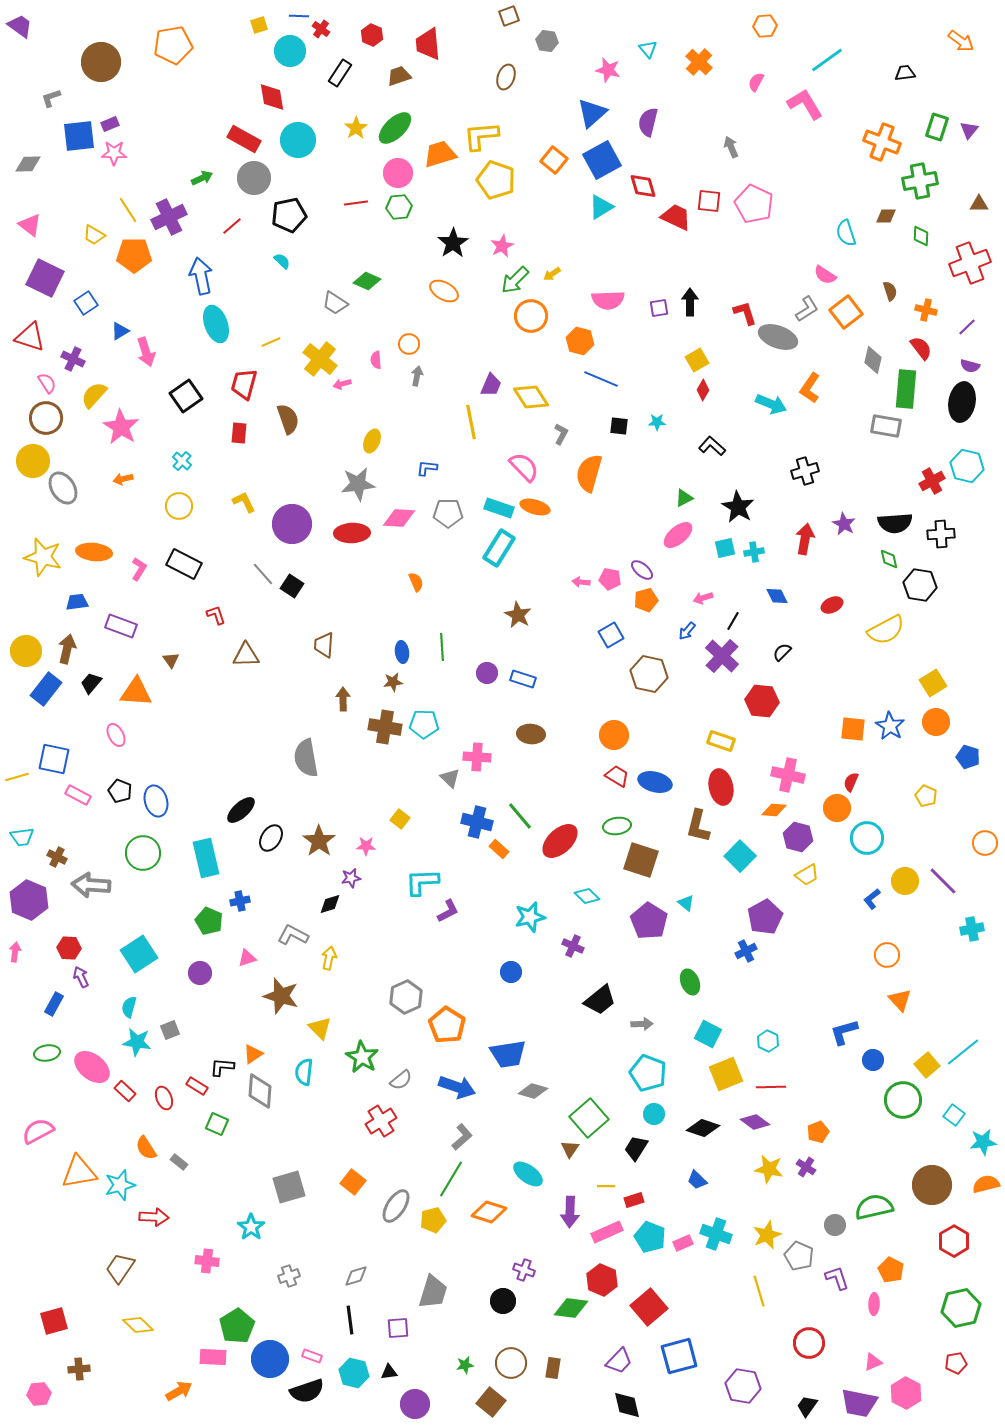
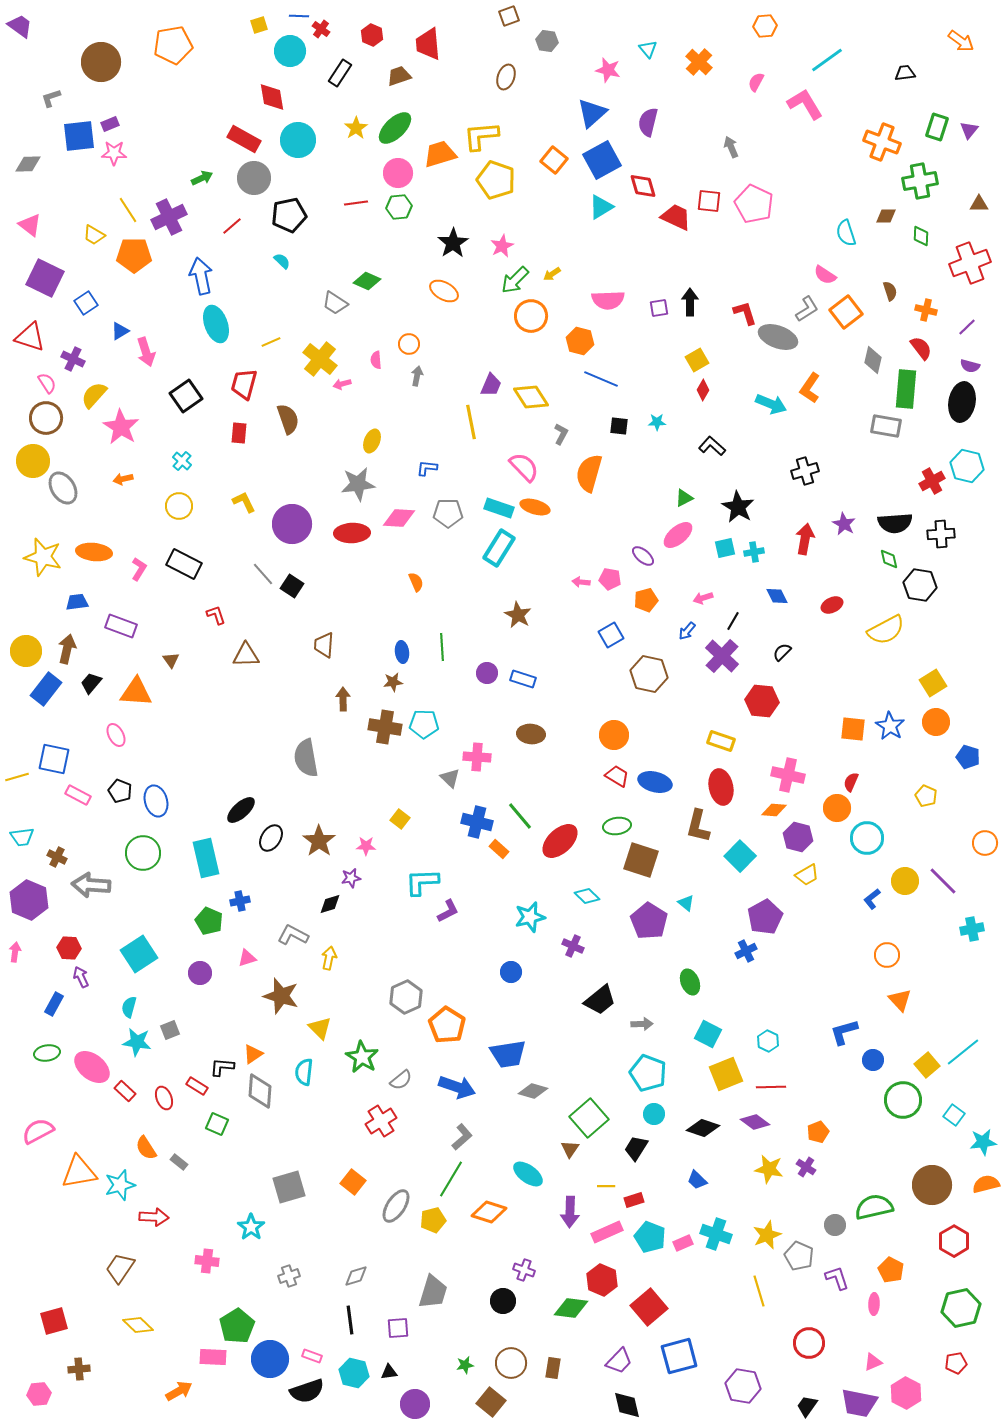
purple ellipse at (642, 570): moved 1 px right, 14 px up
